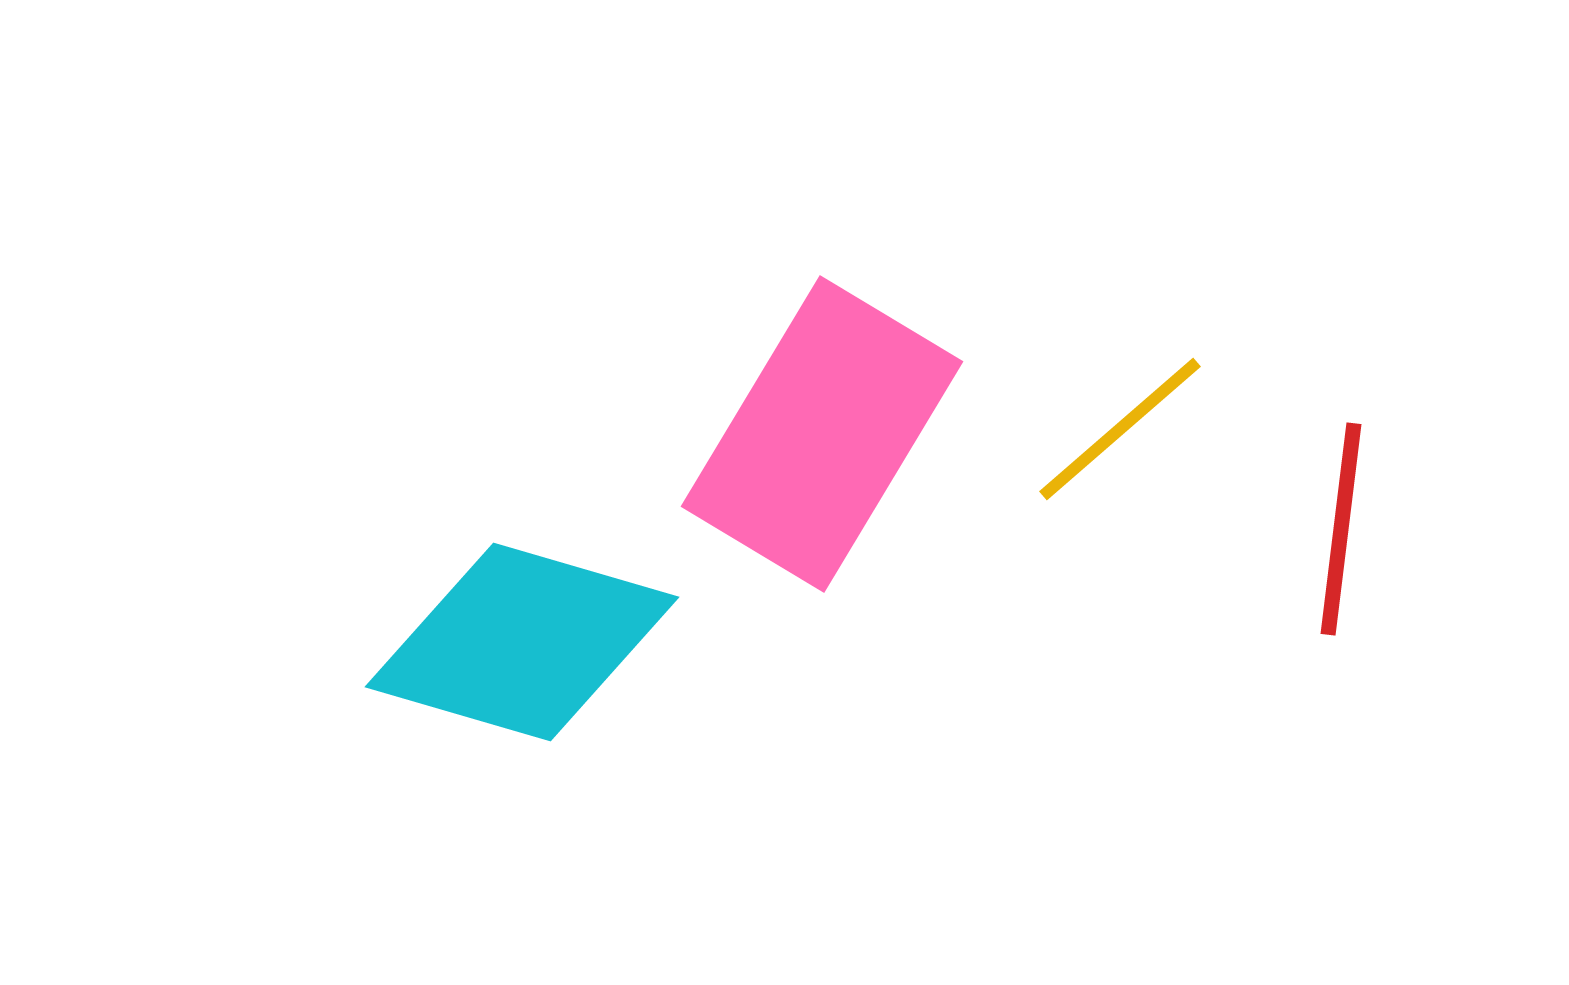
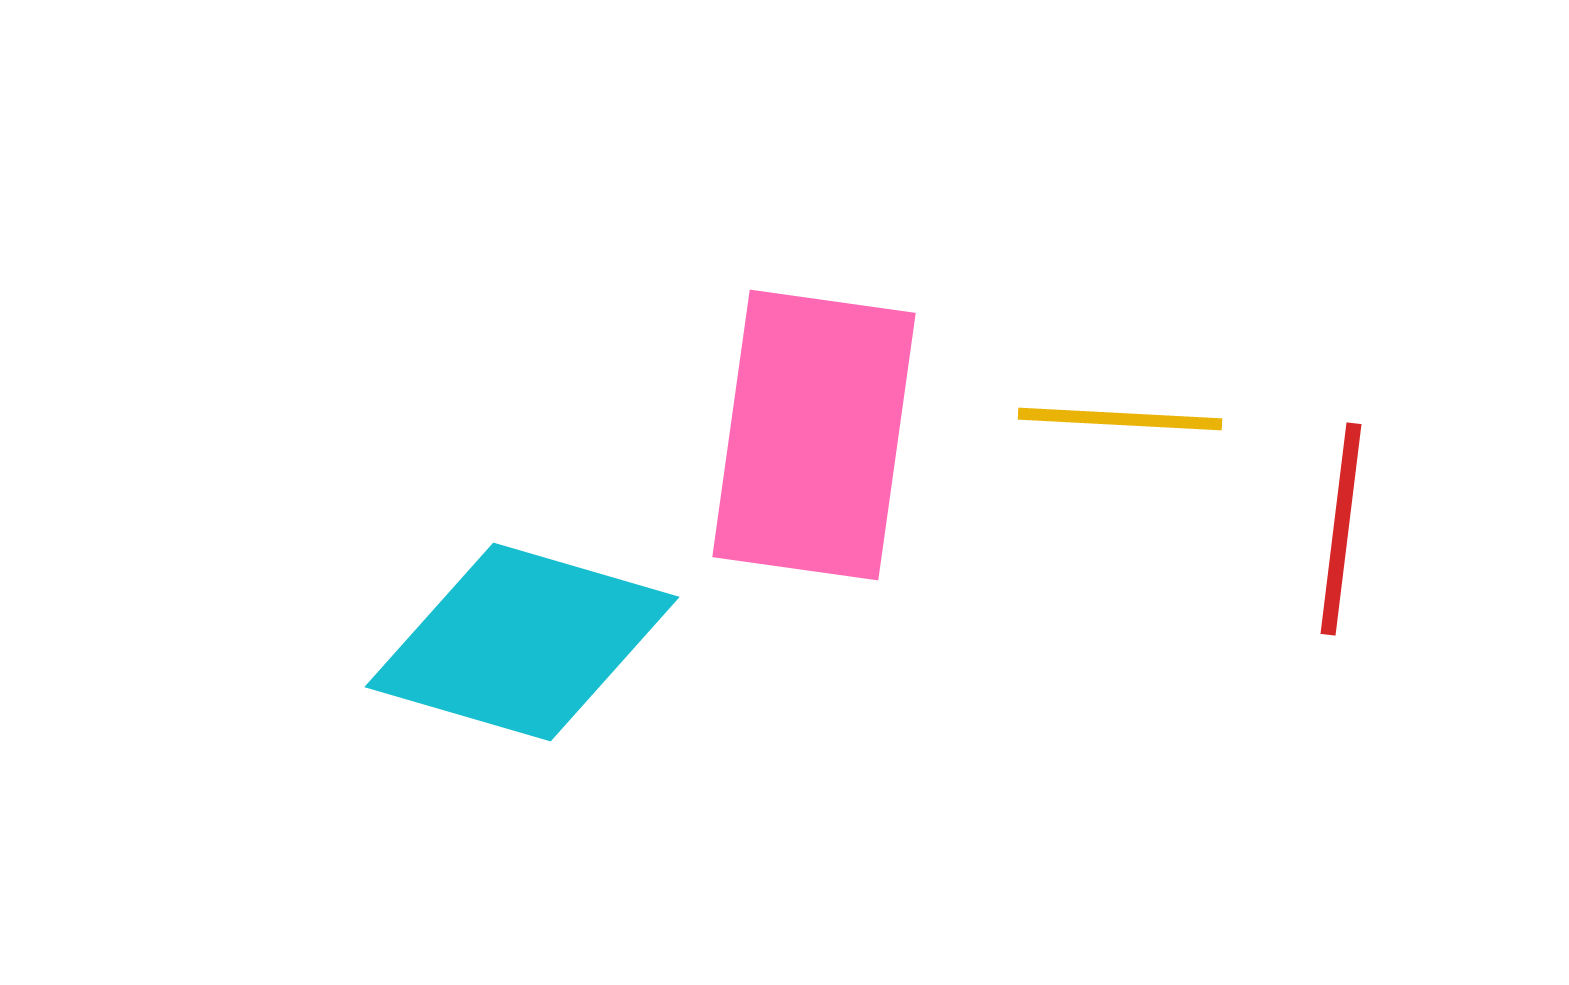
yellow line: moved 10 px up; rotated 44 degrees clockwise
pink rectangle: moved 8 px left, 1 px down; rotated 23 degrees counterclockwise
